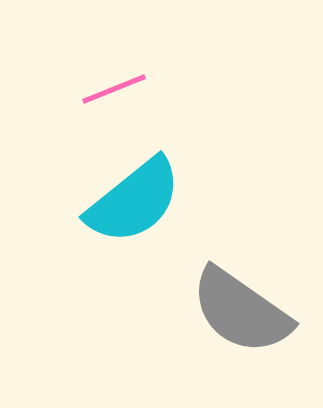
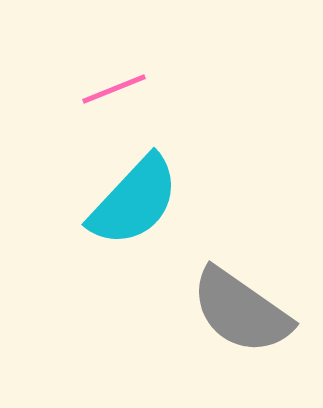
cyan semicircle: rotated 8 degrees counterclockwise
